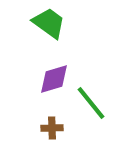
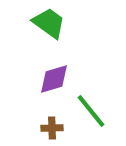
green line: moved 8 px down
